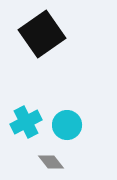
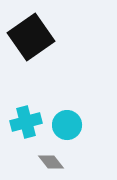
black square: moved 11 px left, 3 px down
cyan cross: rotated 12 degrees clockwise
